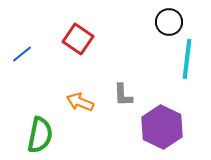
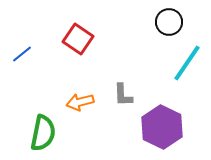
cyan line: moved 4 px down; rotated 27 degrees clockwise
orange arrow: rotated 36 degrees counterclockwise
green semicircle: moved 3 px right, 2 px up
